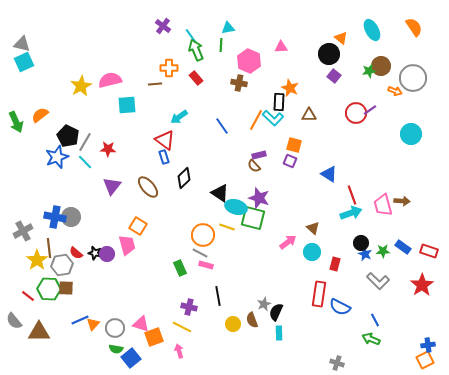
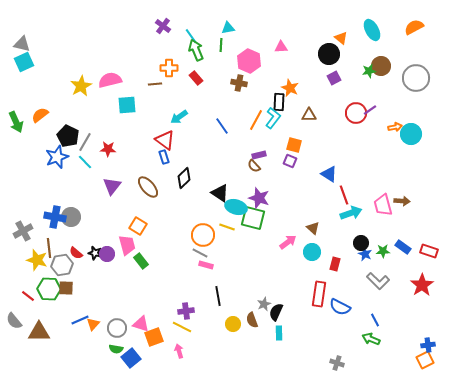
orange semicircle at (414, 27): rotated 84 degrees counterclockwise
purple square at (334, 76): moved 2 px down; rotated 24 degrees clockwise
gray circle at (413, 78): moved 3 px right
orange arrow at (395, 91): moved 36 px down; rotated 32 degrees counterclockwise
cyan L-shape at (273, 118): rotated 95 degrees counterclockwise
red line at (352, 195): moved 8 px left
yellow star at (37, 260): rotated 20 degrees counterclockwise
green rectangle at (180, 268): moved 39 px left, 7 px up; rotated 14 degrees counterclockwise
purple cross at (189, 307): moved 3 px left, 4 px down; rotated 21 degrees counterclockwise
gray circle at (115, 328): moved 2 px right
